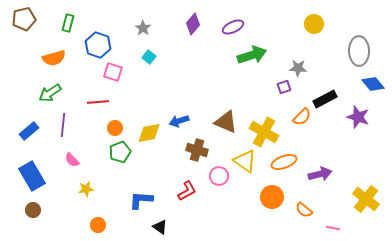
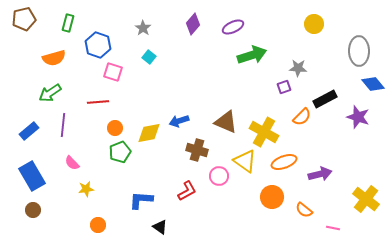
pink semicircle at (72, 160): moved 3 px down
